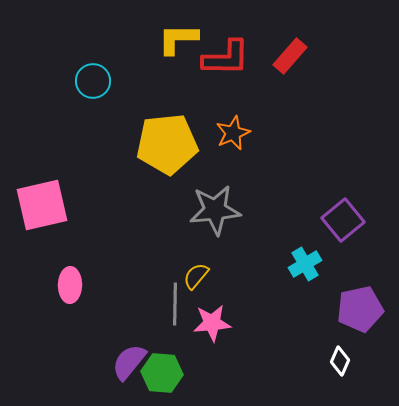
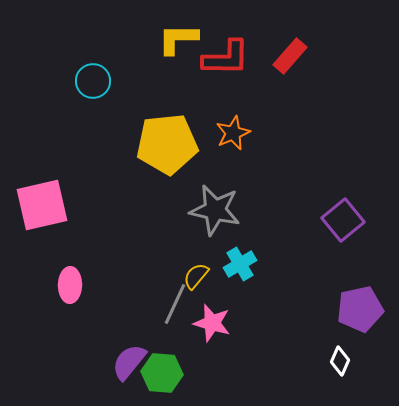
gray star: rotated 18 degrees clockwise
cyan cross: moved 65 px left
gray line: rotated 24 degrees clockwise
pink star: rotated 21 degrees clockwise
